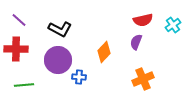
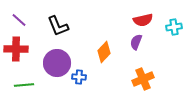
cyan cross: moved 1 px right, 2 px down; rotated 28 degrees clockwise
black L-shape: moved 2 px left, 3 px up; rotated 40 degrees clockwise
purple circle: moved 1 px left, 3 px down
